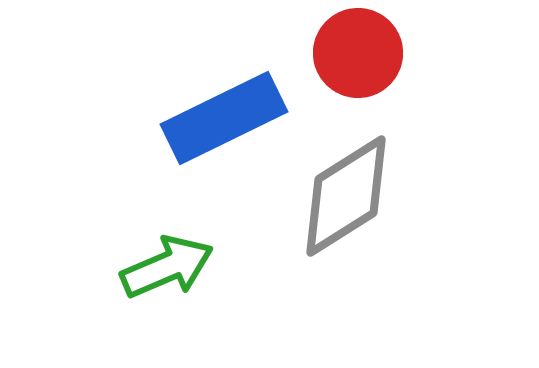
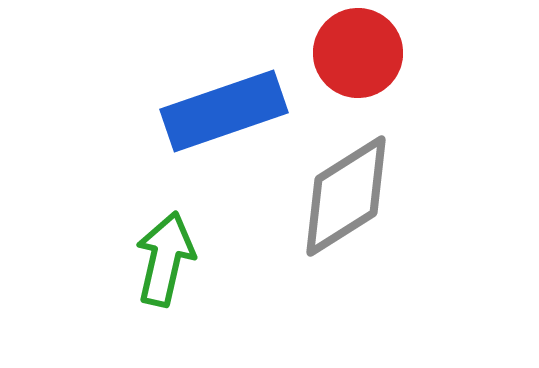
blue rectangle: moved 7 px up; rotated 7 degrees clockwise
green arrow: moved 2 px left, 8 px up; rotated 54 degrees counterclockwise
